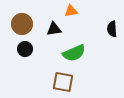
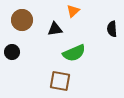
orange triangle: moved 2 px right; rotated 32 degrees counterclockwise
brown circle: moved 4 px up
black triangle: moved 1 px right
black circle: moved 13 px left, 3 px down
brown square: moved 3 px left, 1 px up
